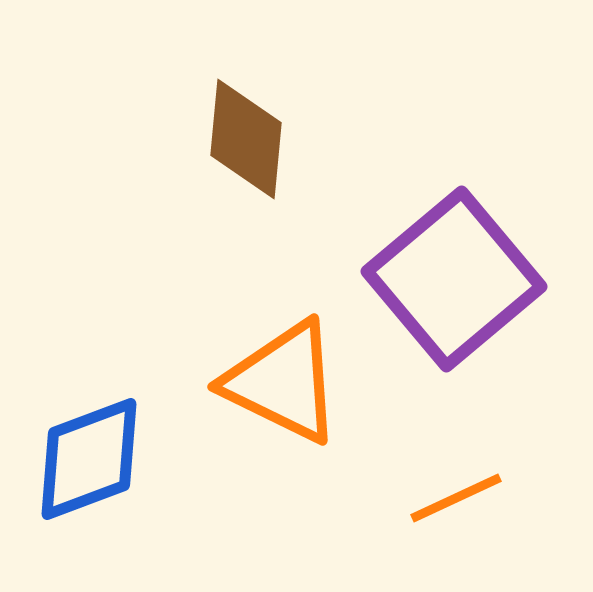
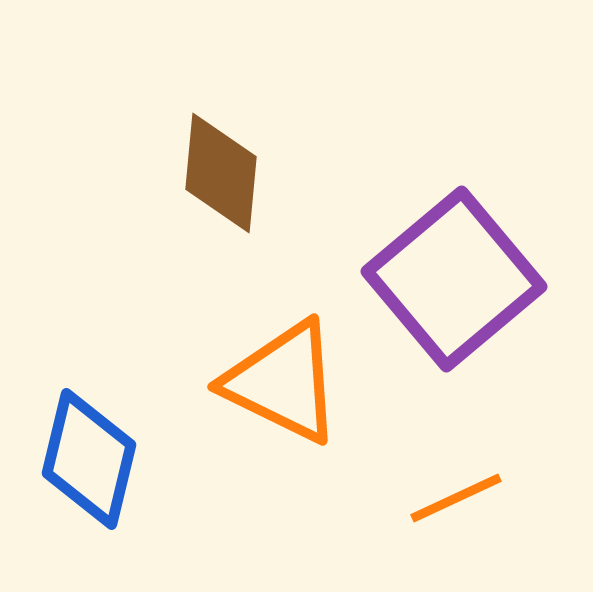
brown diamond: moved 25 px left, 34 px down
blue diamond: rotated 56 degrees counterclockwise
